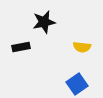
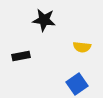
black star: moved 2 px up; rotated 20 degrees clockwise
black rectangle: moved 9 px down
